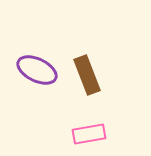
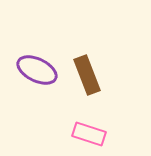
pink rectangle: rotated 28 degrees clockwise
